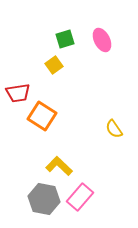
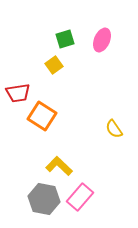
pink ellipse: rotated 50 degrees clockwise
